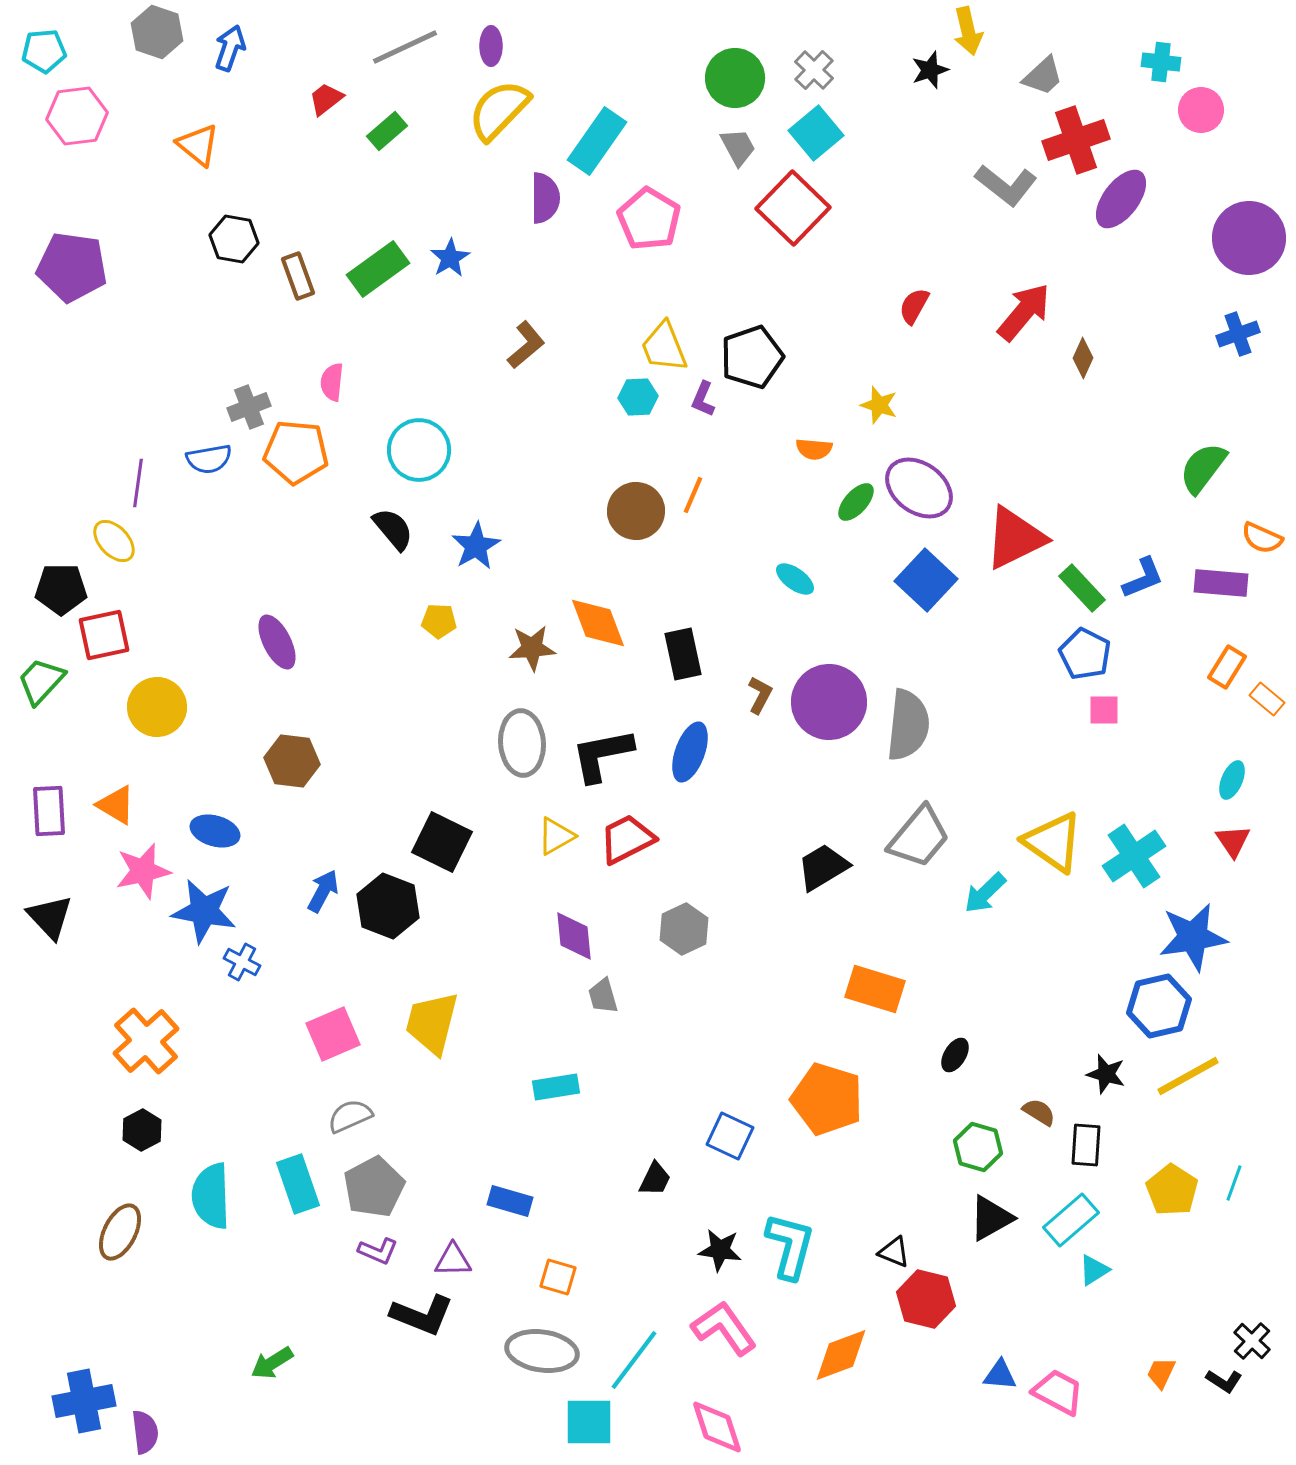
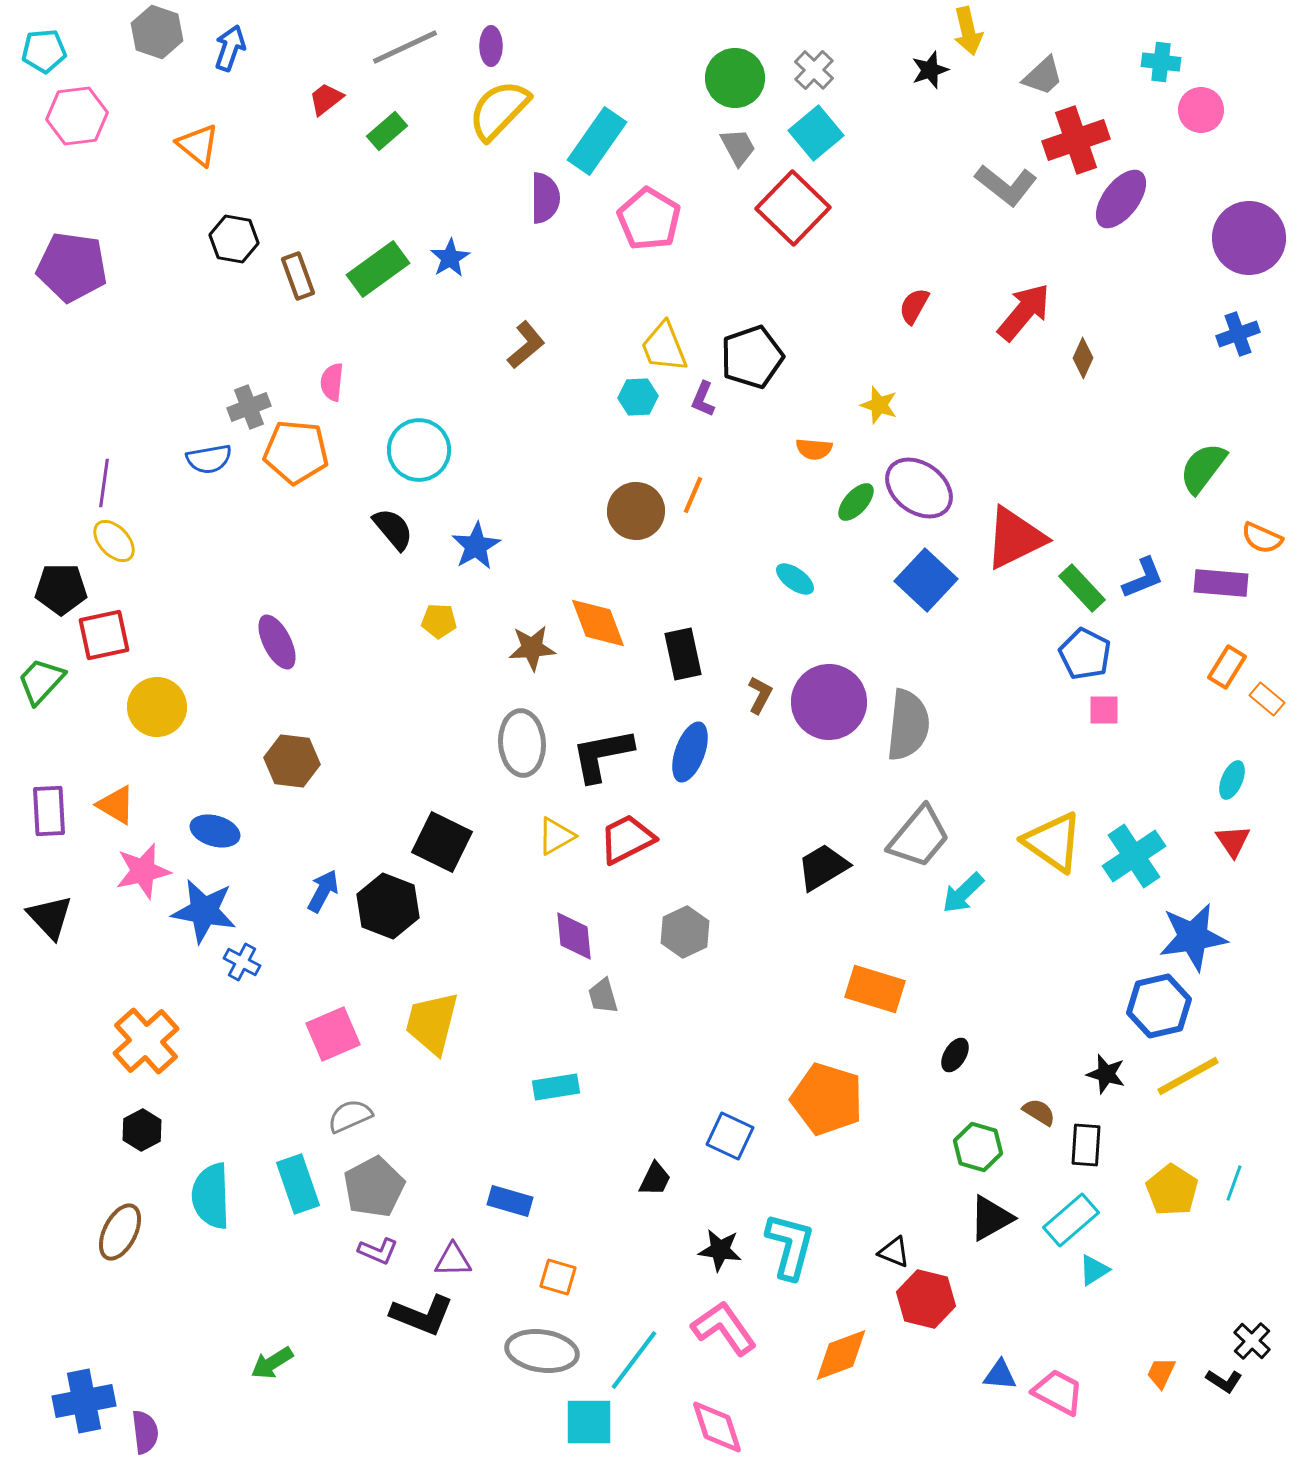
purple line at (138, 483): moved 34 px left
cyan arrow at (985, 893): moved 22 px left
gray hexagon at (684, 929): moved 1 px right, 3 px down
